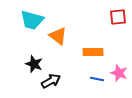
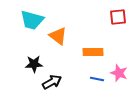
black star: rotated 24 degrees counterclockwise
black arrow: moved 1 px right, 1 px down
